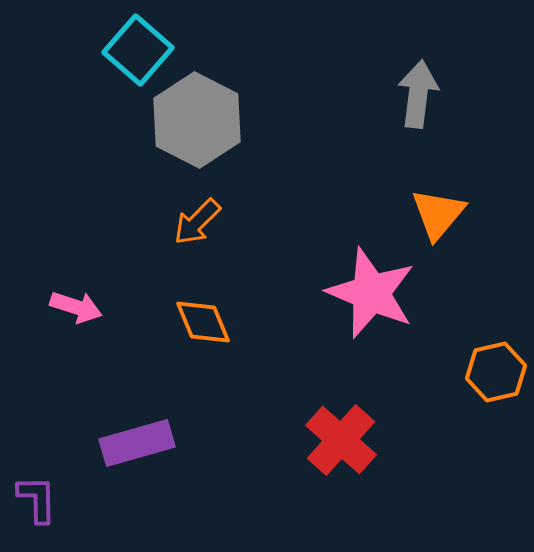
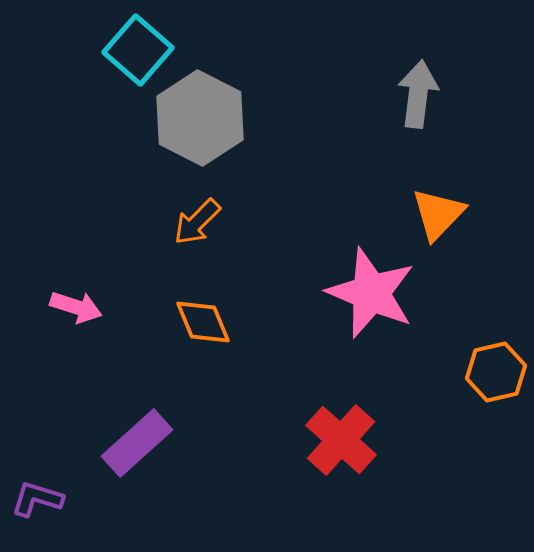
gray hexagon: moved 3 px right, 2 px up
orange triangle: rotated 4 degrees clockwise
purple rectangle: rotated 26 degrees counterclockwise
purple L-shape: rotated 72 degrees counterclockwise
